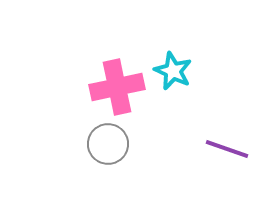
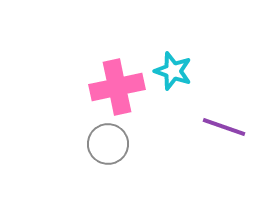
cyan star: rotated 6 degrees counterclockwise
purple line: moved 3 px left, 22 px up
